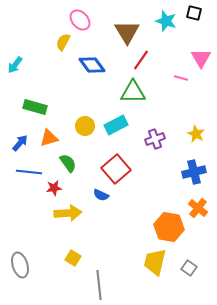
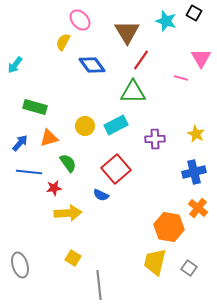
black square: rotated 14 degrees clockwise
purple cross: rotated 18 degrees clockwise
